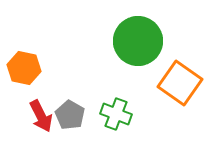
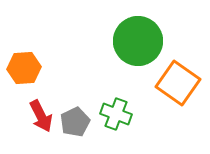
orange hexagon: rotated 16 degrees counterclockwise
orange square: moved 2 px left
gray pentagon: moved 5 px right, 7 px down; rotated 16 degrees clockwise
